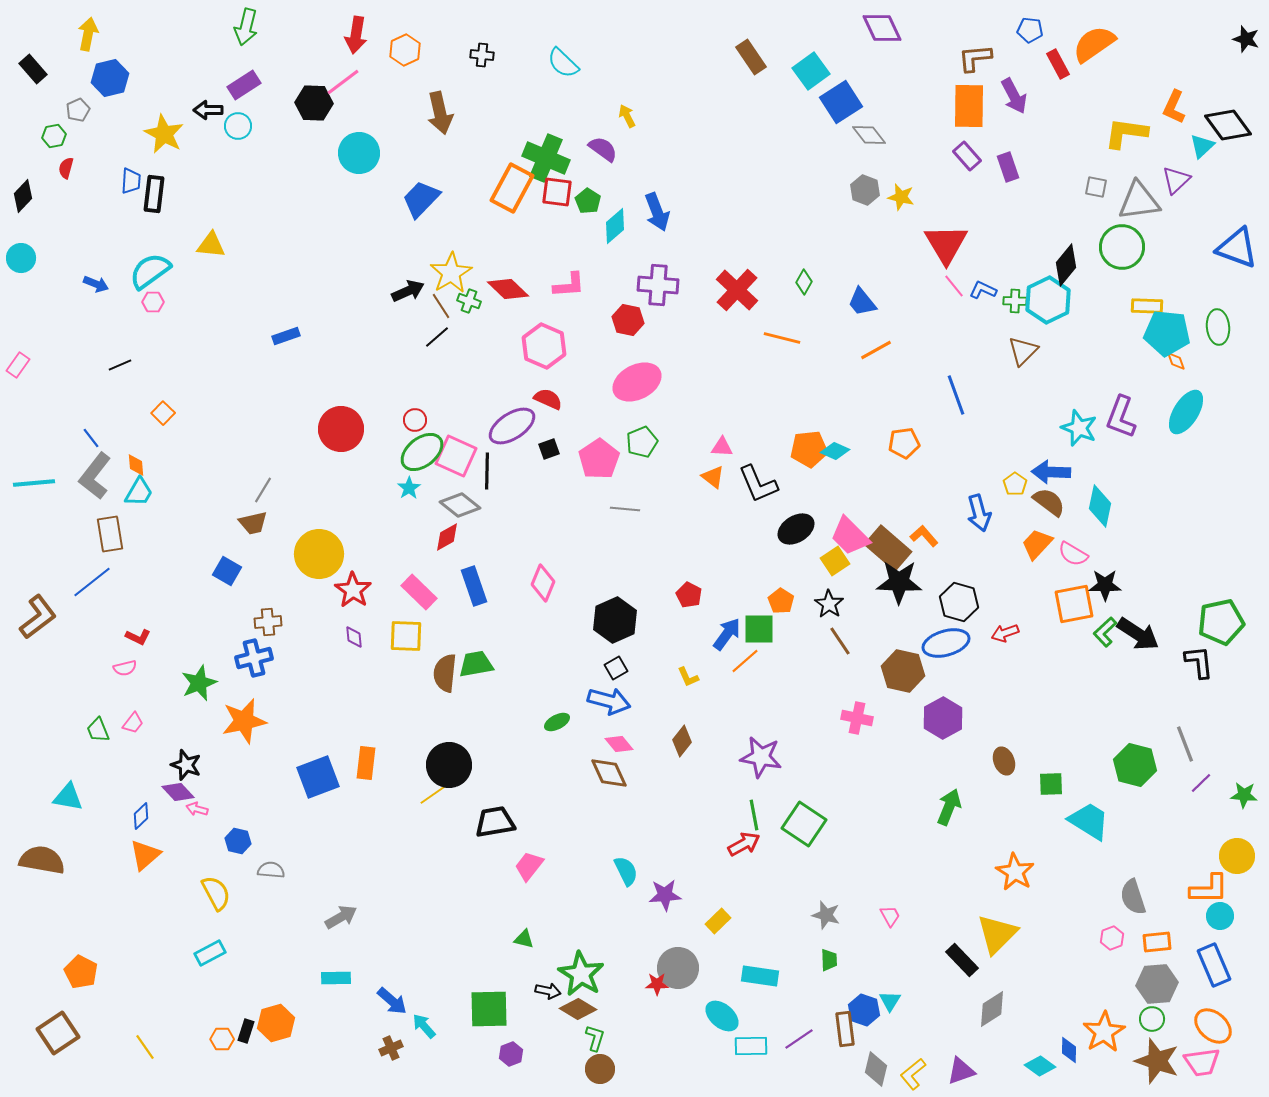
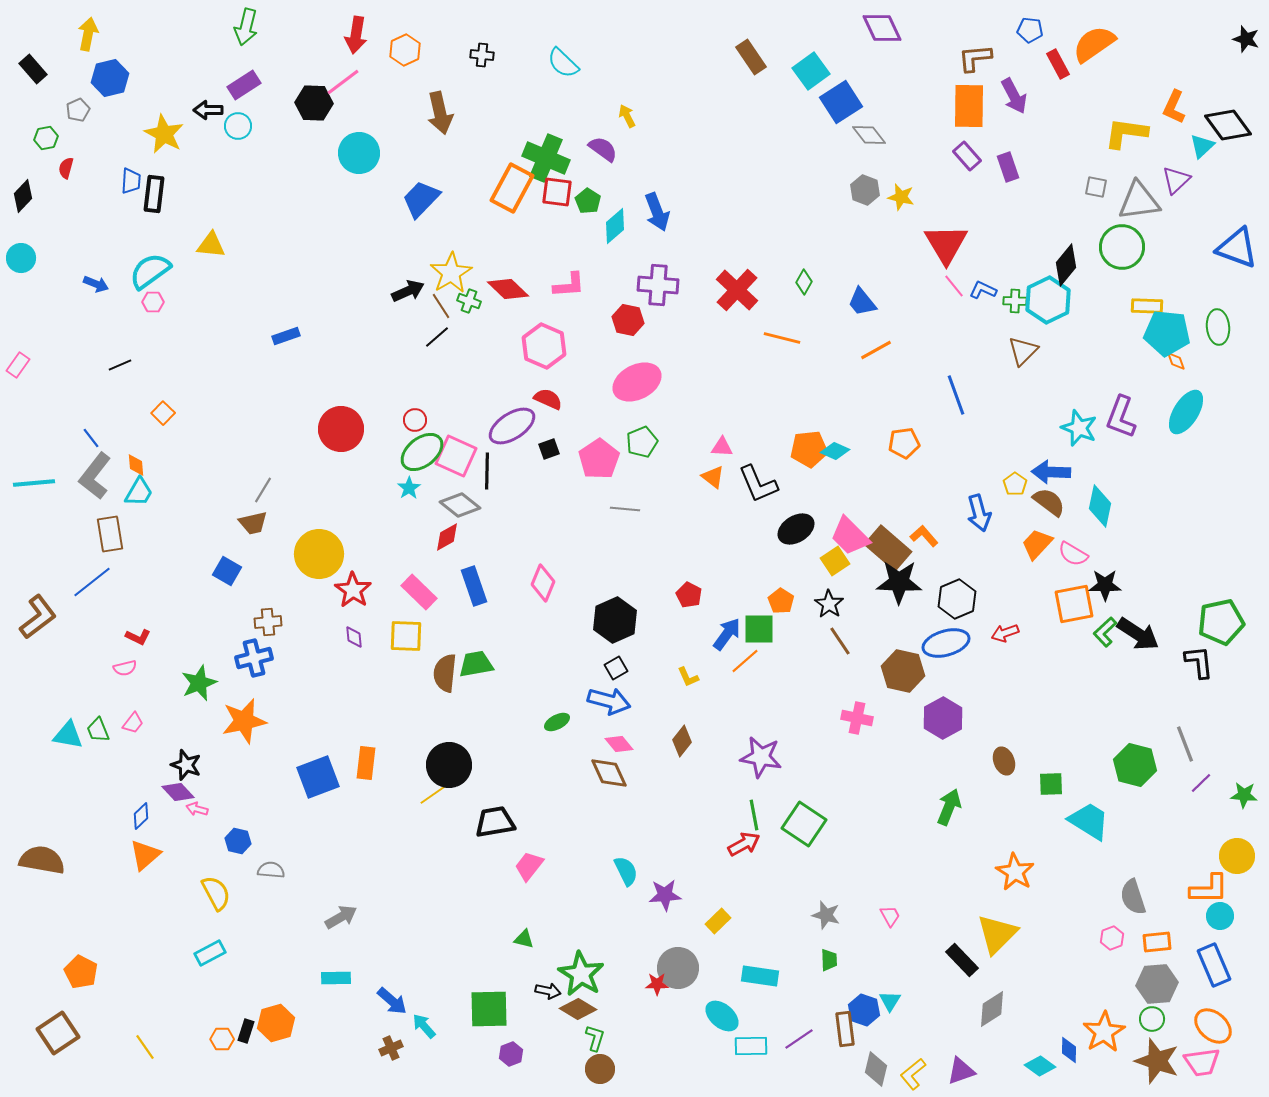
green hexagon at (54, 136): moved 8 px left, 2 px down
black hexagon at (959, 602): moved 2 px left, 3 px up; rotated 21 degrees clockwise
cyan triangle at (68, 797): moved 62 px up
